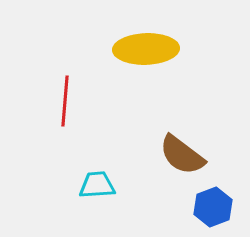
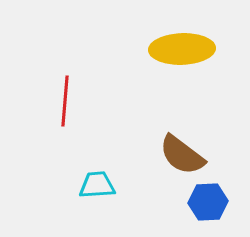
yellow ellipse: moved 36 px right
blue hexagon: moved 5 px left, 5 px up; rotated 18 degrees clockwise
